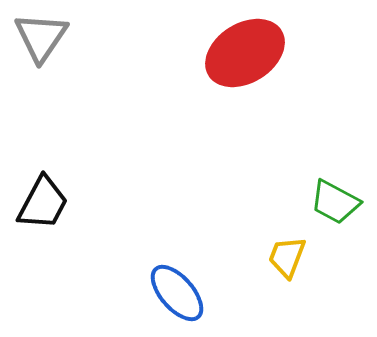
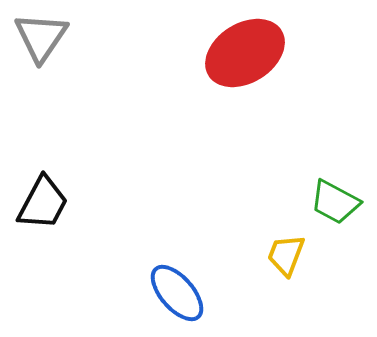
yellow trapezoid: moved 1 px left, 2 px up
